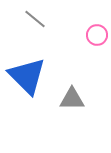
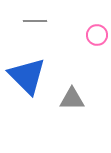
gray line: moved 2 px down; rotated 40 degrees counterclockwise
